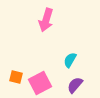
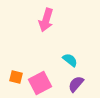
cyan semicircle: rotated 98 degrees clockwise
purple semicircle: moved 1 px right, 1 px up
